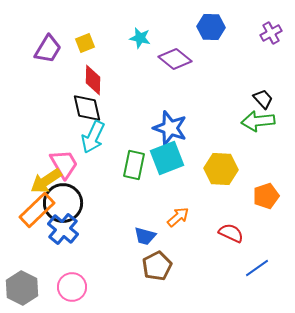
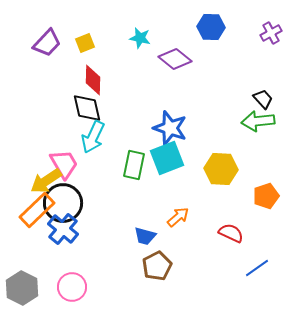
purple trapezoid: moved 1 px left, 6 px up; rotated 12 degrees clockwise
